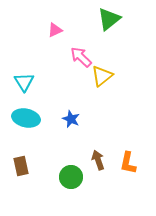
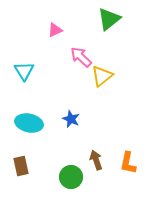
cyan triangle: moved 11 px up
cyan ellipse: moved 3 px right, 5 px down
brown arrow: moved 2 px left
